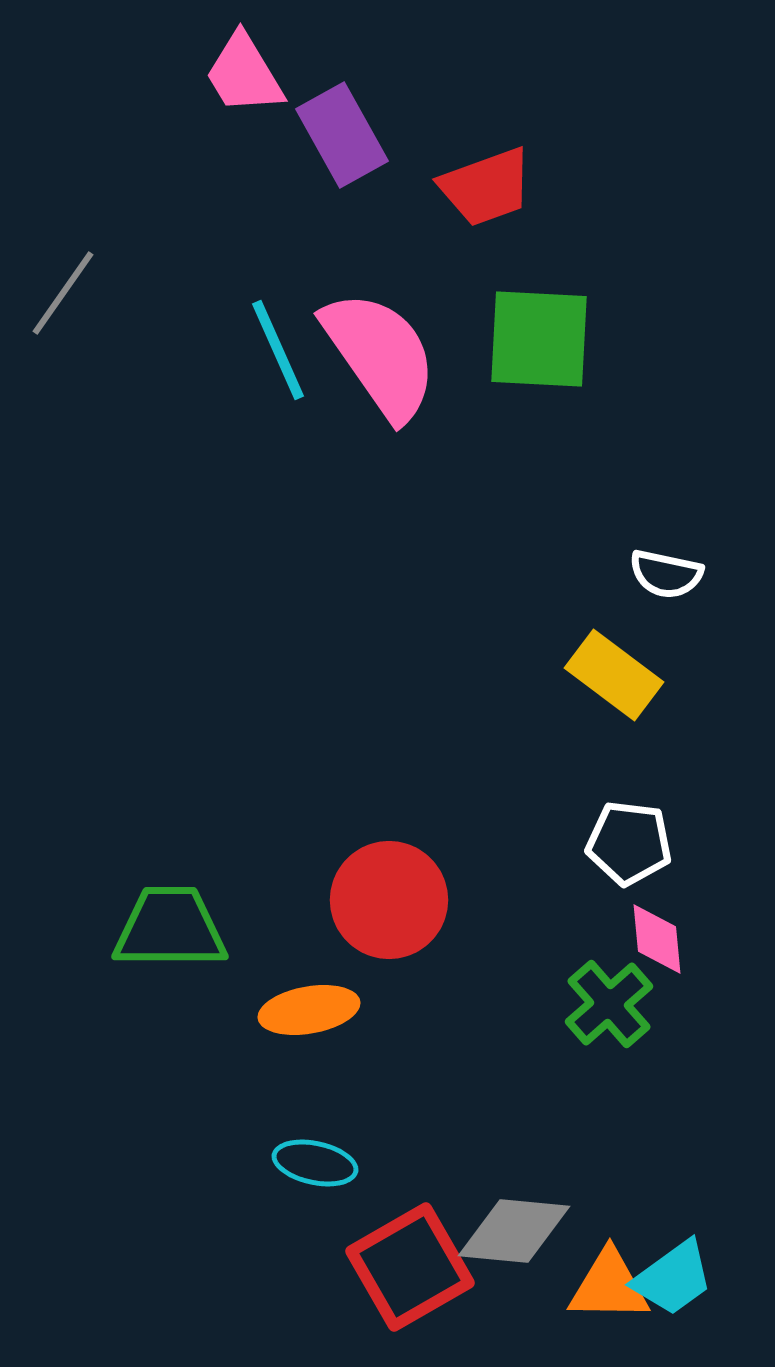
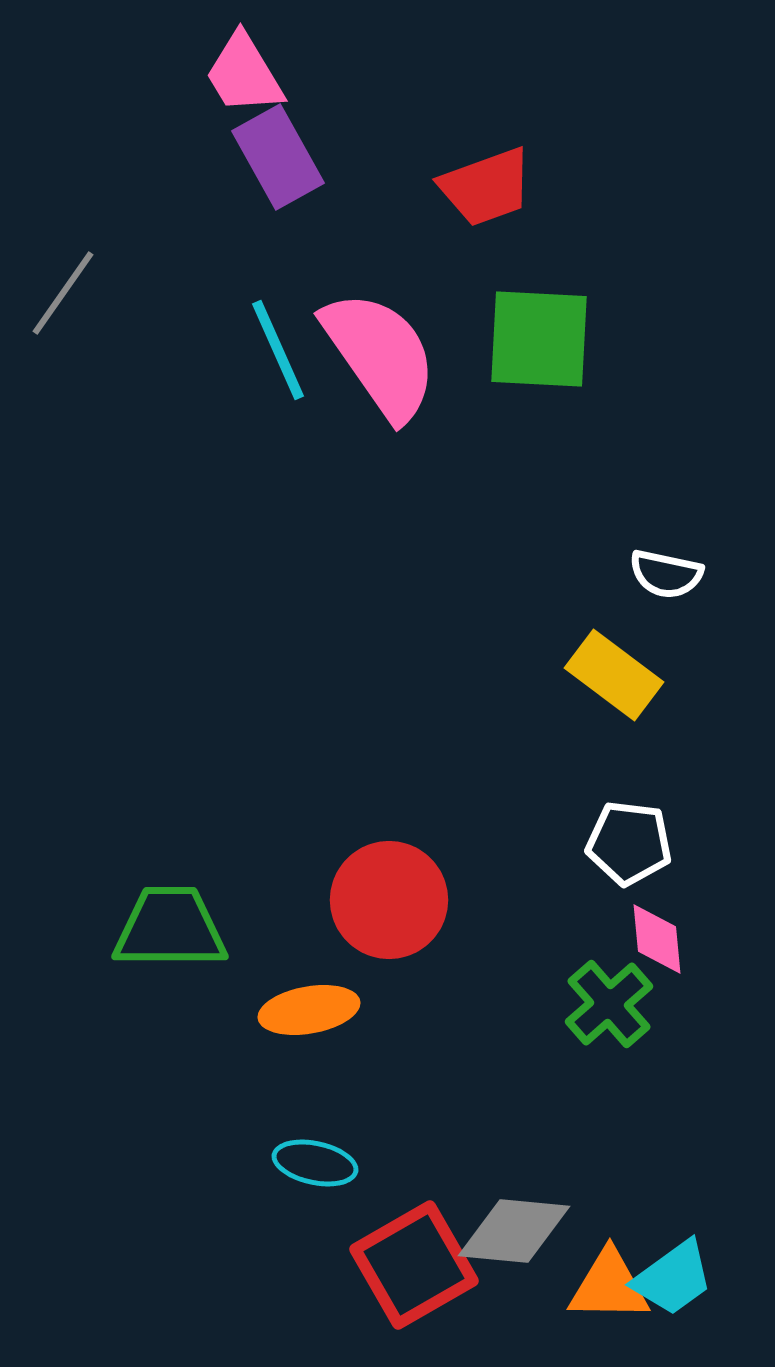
purple rectangle: moved 64 px left, 22 px down
red square: moved 4 px right, 2 px up
